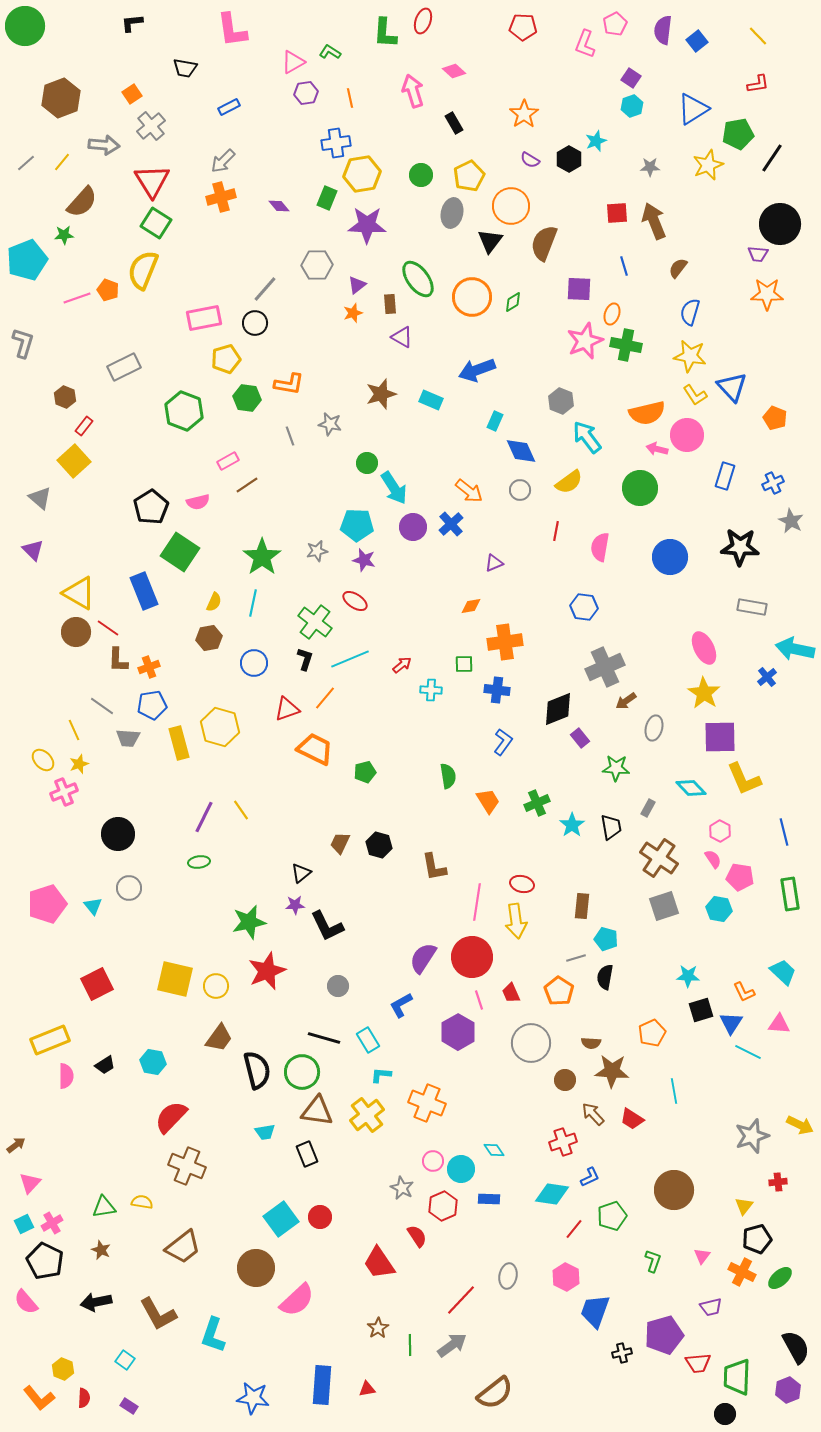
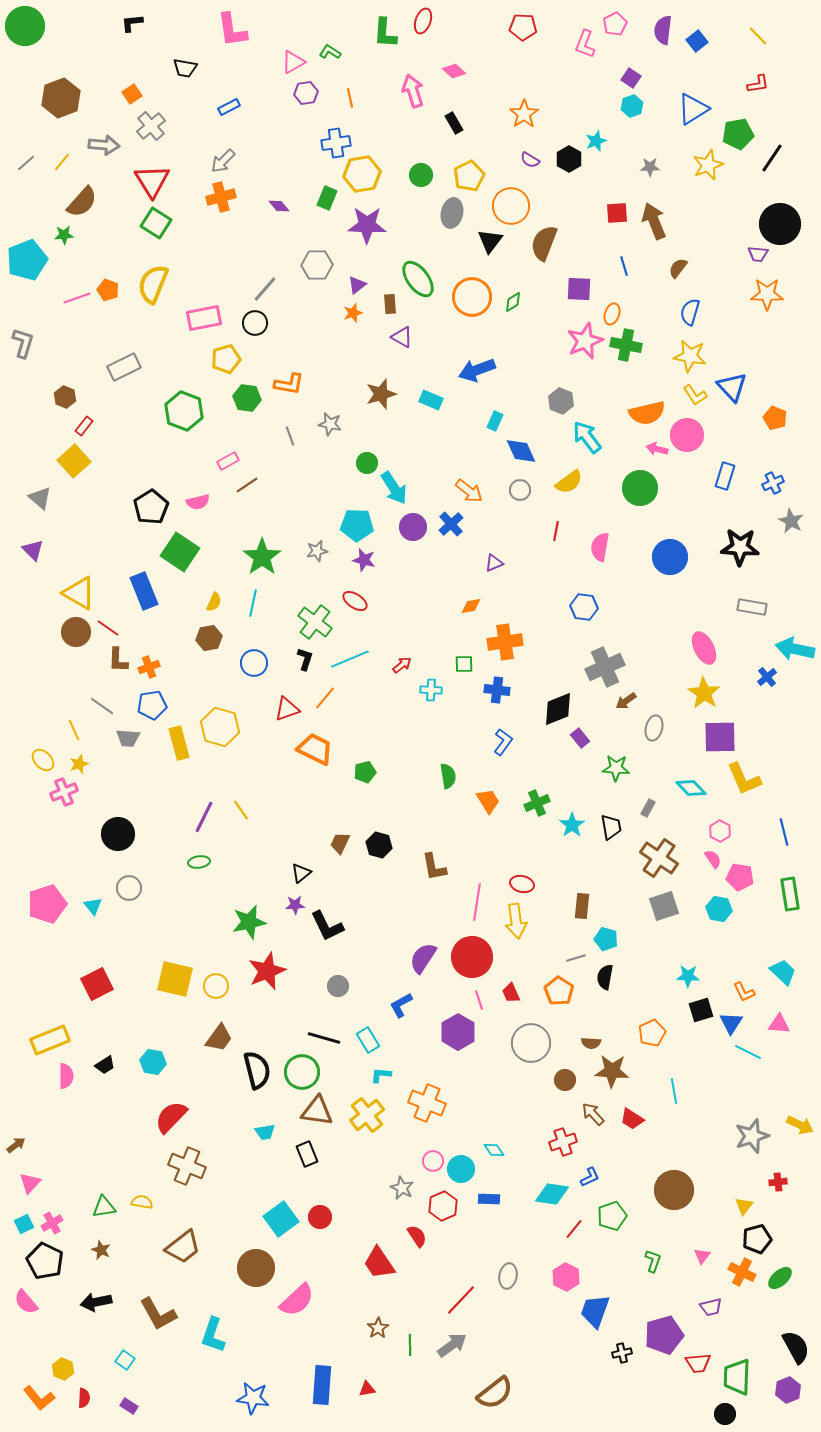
yellow semicircle at (143, 270): moved 10 px right, 14 px down
